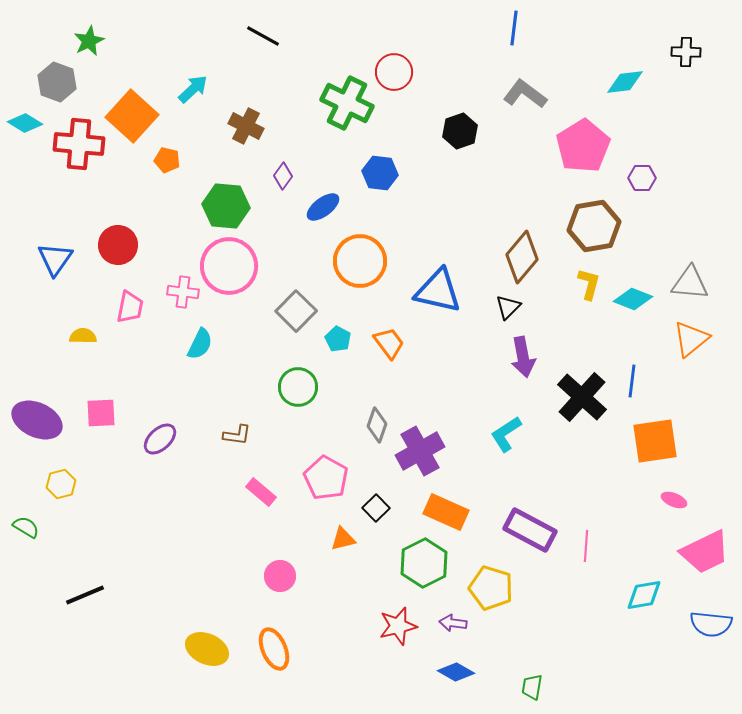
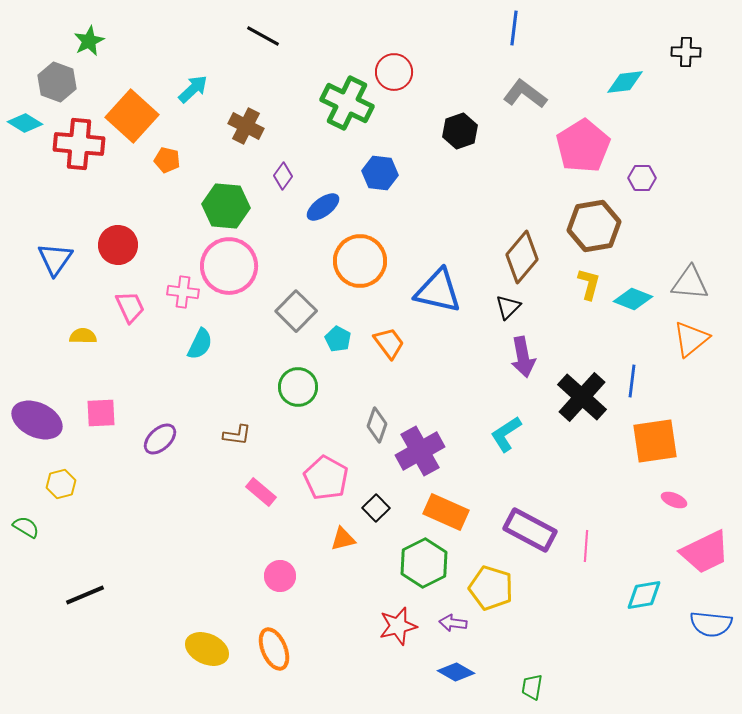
pink trapezoid at (130, 307): rotated 36 degrees counterclockwise
